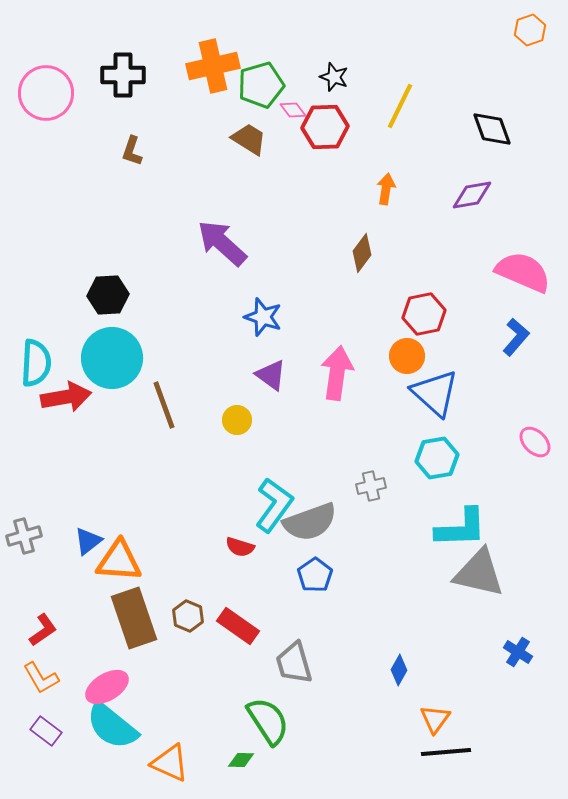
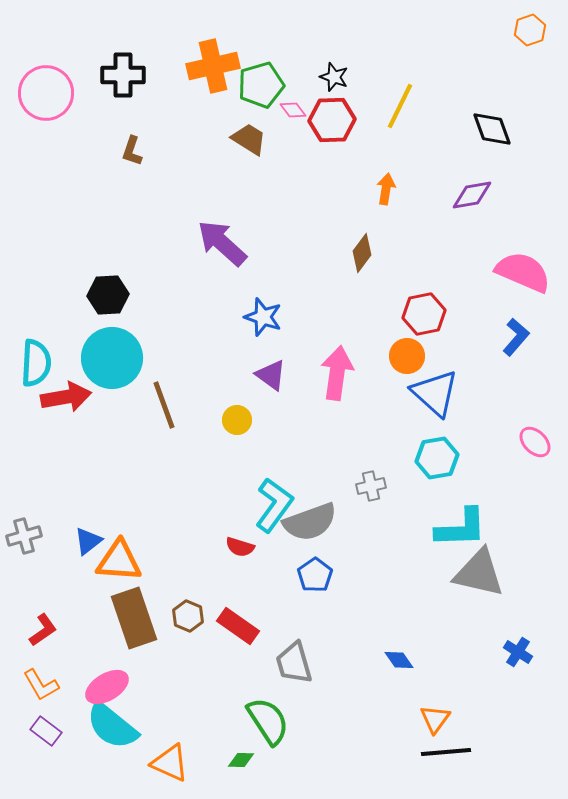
red hexagon at (325, 127): moved 7 px right, 7 px up
blue diamond at (399, 670): moved 10 px up; rotated 64 degrees counterclockwise
orange L-shape at (41, 678): moved 7 px down
